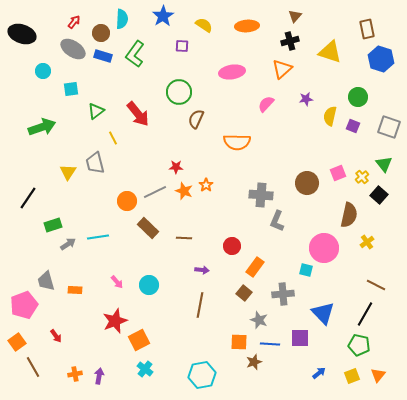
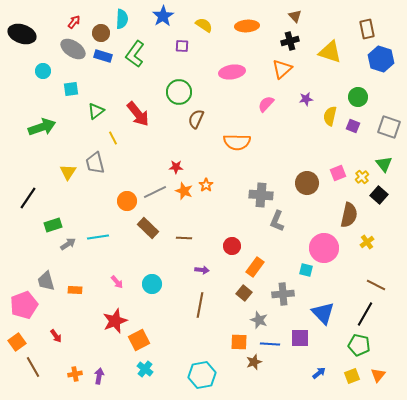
brown triangle at (295, 16): rotated 24 degrees counterclockwise
cyan circle at (149, 285): moved 3 px right, 1 px up
